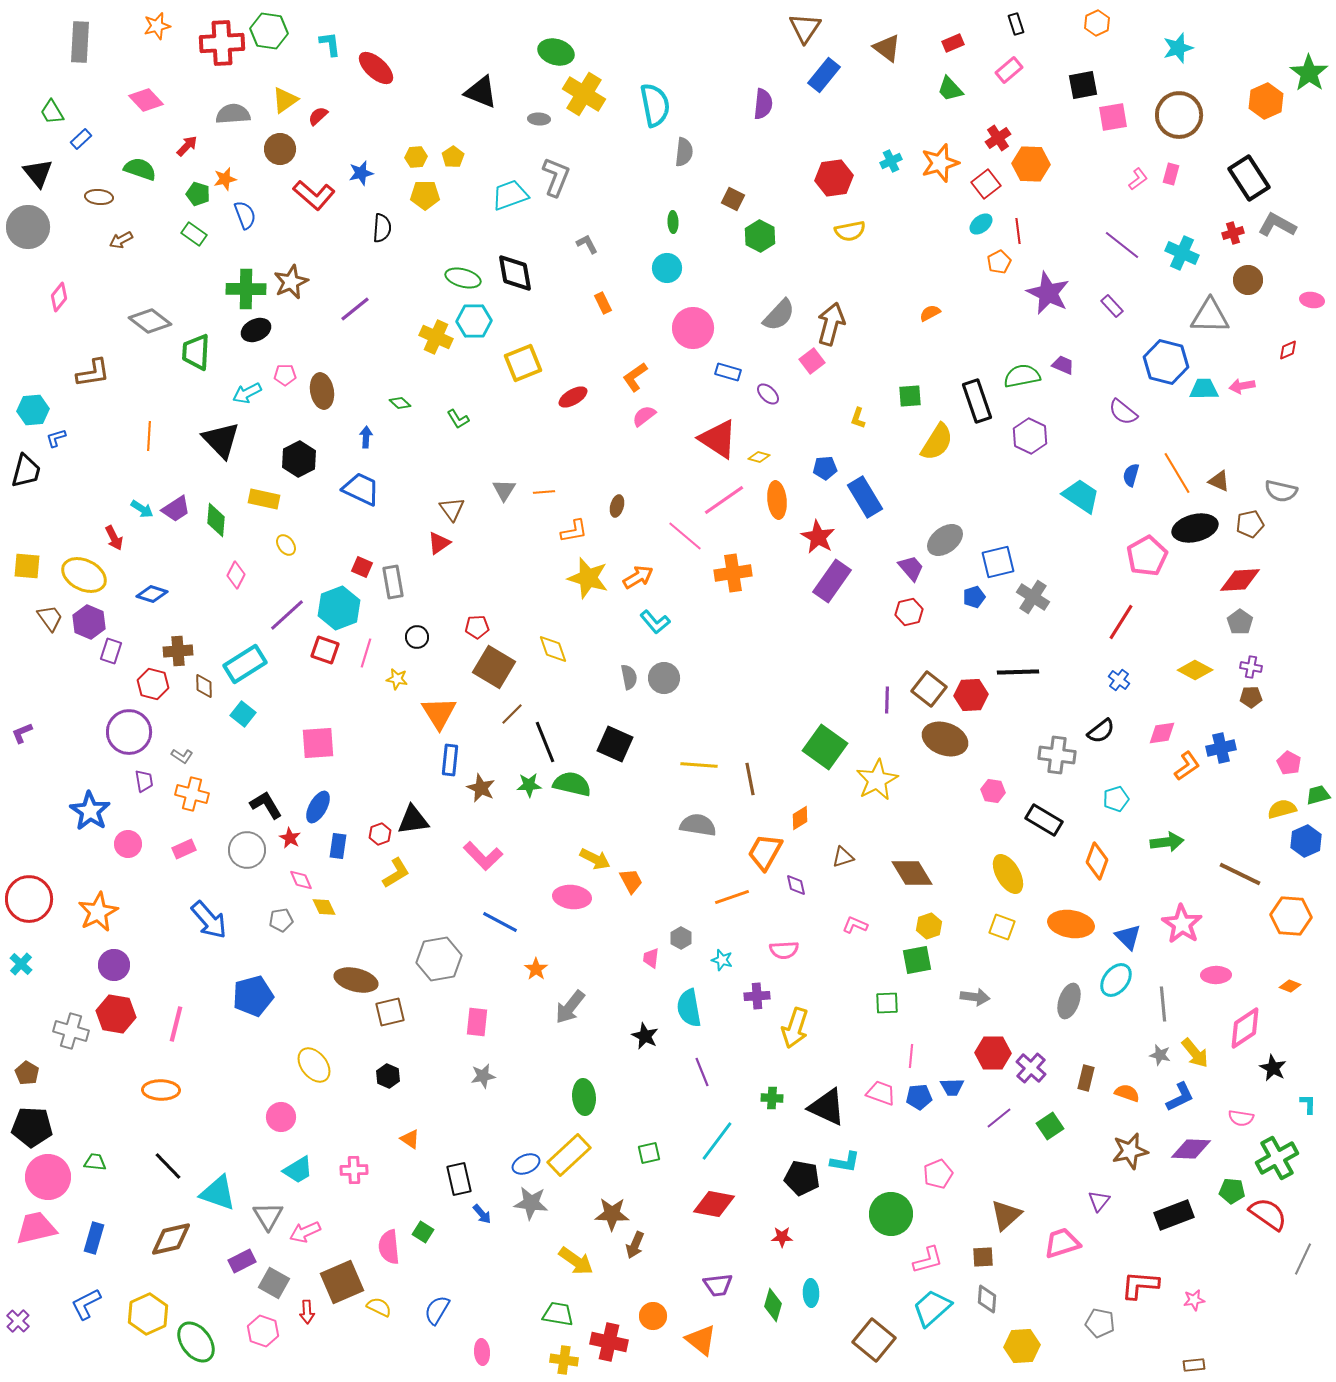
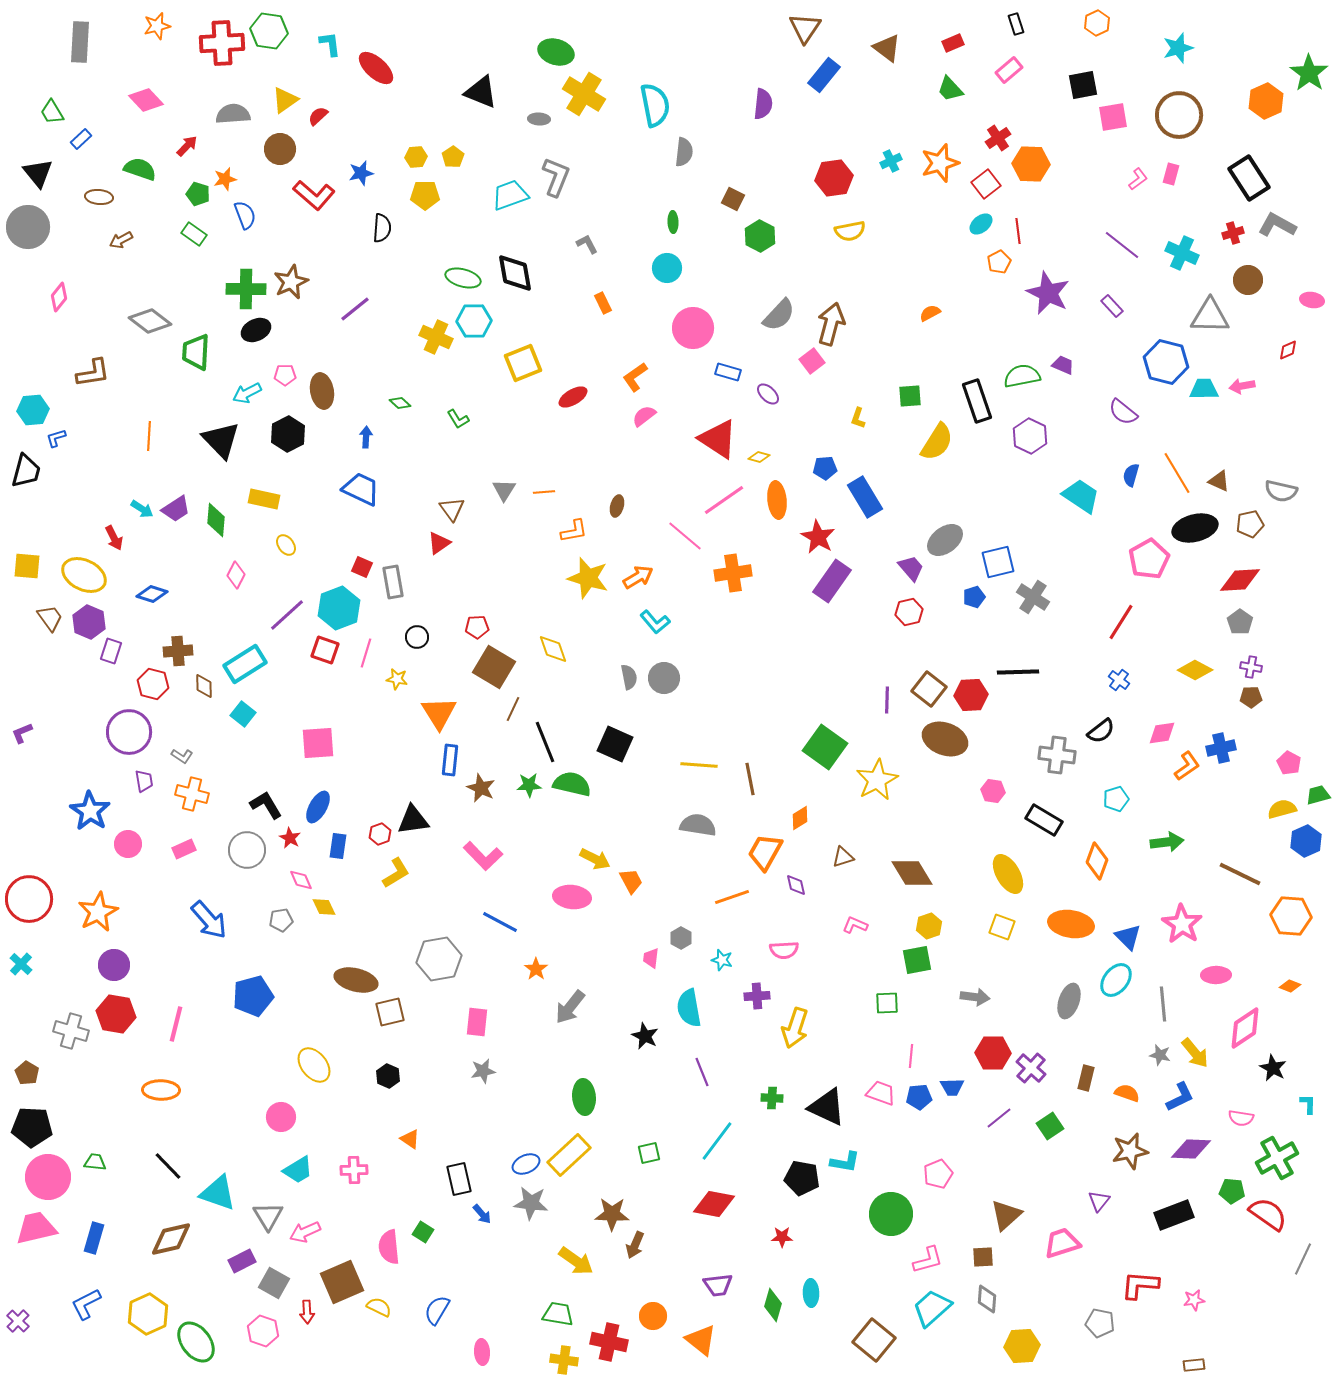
black hexagon at (299, 459): moved 11 px left, 25 px up
pink pentagon at (1147, 556): moved 2 px right, 3 px down
brown line at (512, 714): moved 1 px right, 5 px up; rotated 20 degrees counterclockwise
gray star at (483, 1076): moved 5 px up
